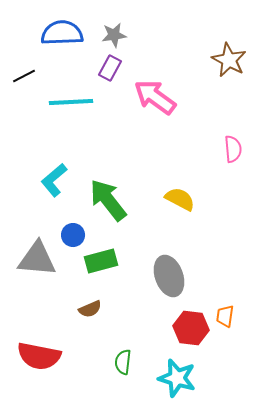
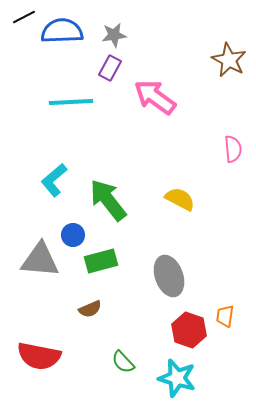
blue semicircle: moved 2 px up
black line: moved 59 px up
gray triangle: moved 3 px right, 1 px down
red hexagon: moved 2 px left, 2 px down; rotated 12 degrees clockwise
green semicircle: rotated 50 degrees counterclockwise
